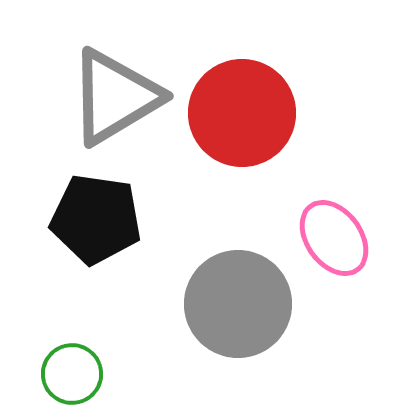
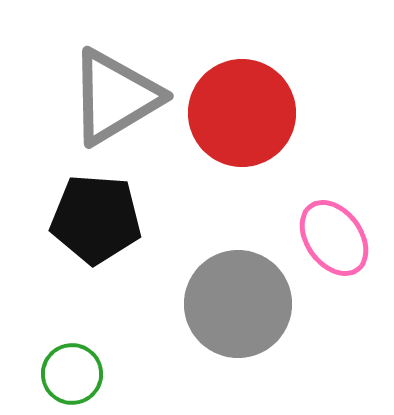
black pentagon: rotated 4 degrees counterclockwise
